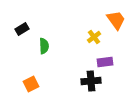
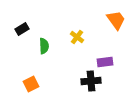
yellow cross: moved 17 px left; rotated 16 degrees counterclockwise
